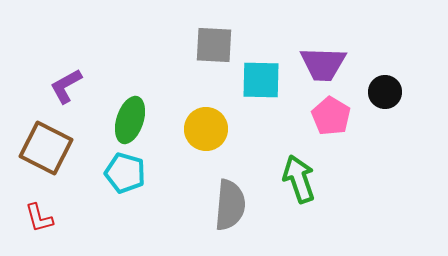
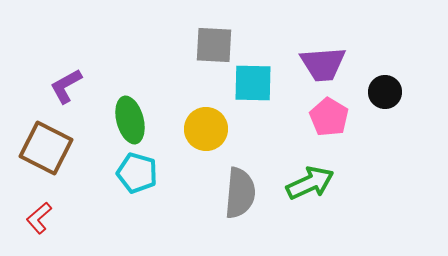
purple trapezoid: rotated 6 degrees counterclockwise
cyan square: moved 8 px left, 3 px down
pink pentagon: moved 2 px left, 1 px down
green ellipse: rotated 33 degrees counterclockwise
cyan pentagon: moved 12 px right
green arrow: moved 11 px right, 4 px down; rotated 84 degrees clockwise
gray semicircle: moved 10 px right, 12 px up
red L-shape: rotated 64 degrees clockwise
